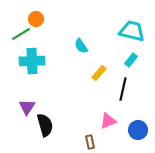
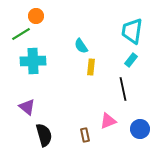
orange circle: moved 3 px up
cyan trapezoid: rotated 96 degrees counterclockwise
cyan cross: moved 1 px right
yellow rectangle: moved 8 px left, 6 px up; rotated 35 degrees counterclockwise
black line: rotated 25 degrees counterclockwise
purple triangle: rotated 24 degrees counterclockwise
black semicircle: moved 1 px left, 10 px down
blue circle: moved 2 px right, 1 px up
brown rectangle: moved 5 px left, 7 px up
